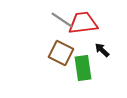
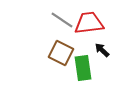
red trapezoid: moved 6 px right
